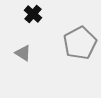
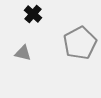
gray triangle: rotated 18 degrees counterclockwise
